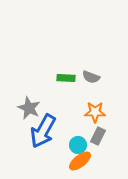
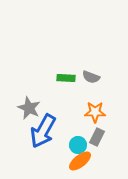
gray rectangle: moved 1 px left, 1 px down
